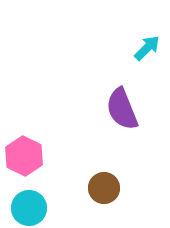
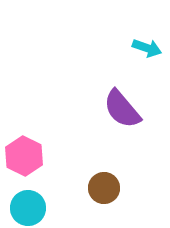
cyan arrow: rotated 64 degrees clockwise
purple semicircle: rotated 18 degrees counterclockwise
cyan circle: moved 1 px left
